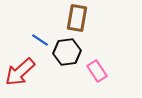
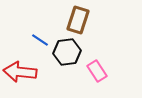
brown rectangle: moved 1 px right, 2 px down; rotated 8 degrees clockwise
red arrow: rotated 48 degrees clockwise
